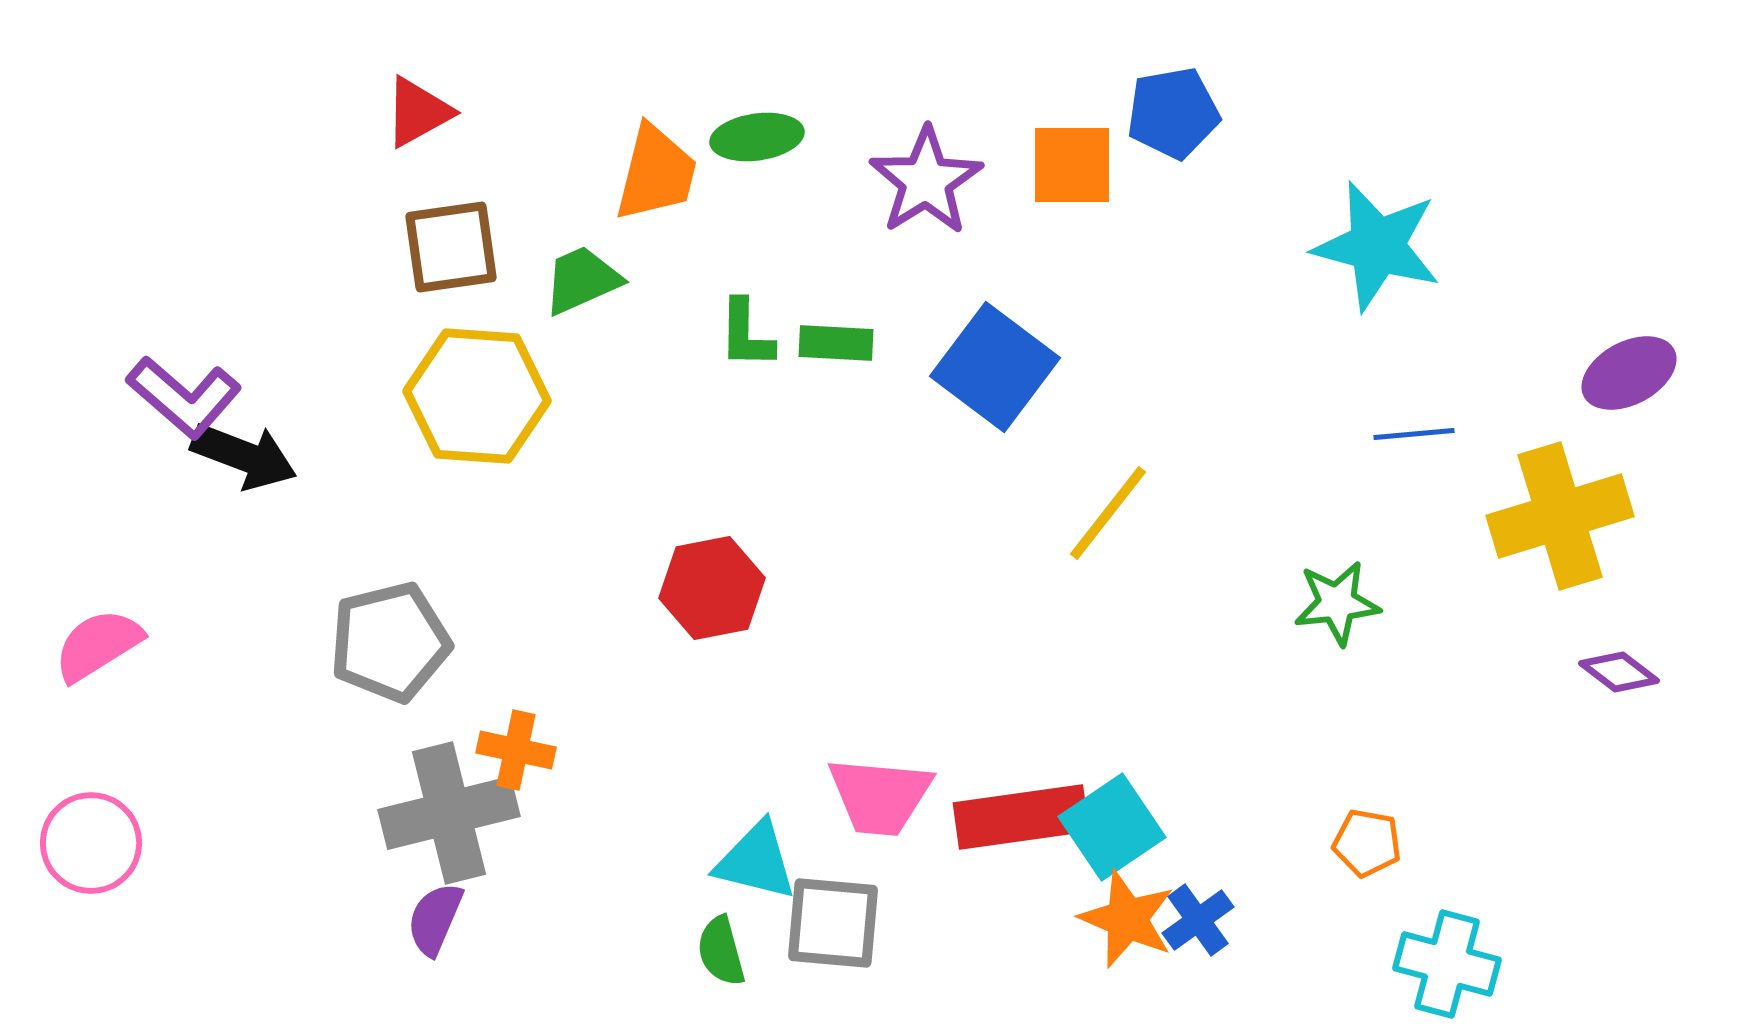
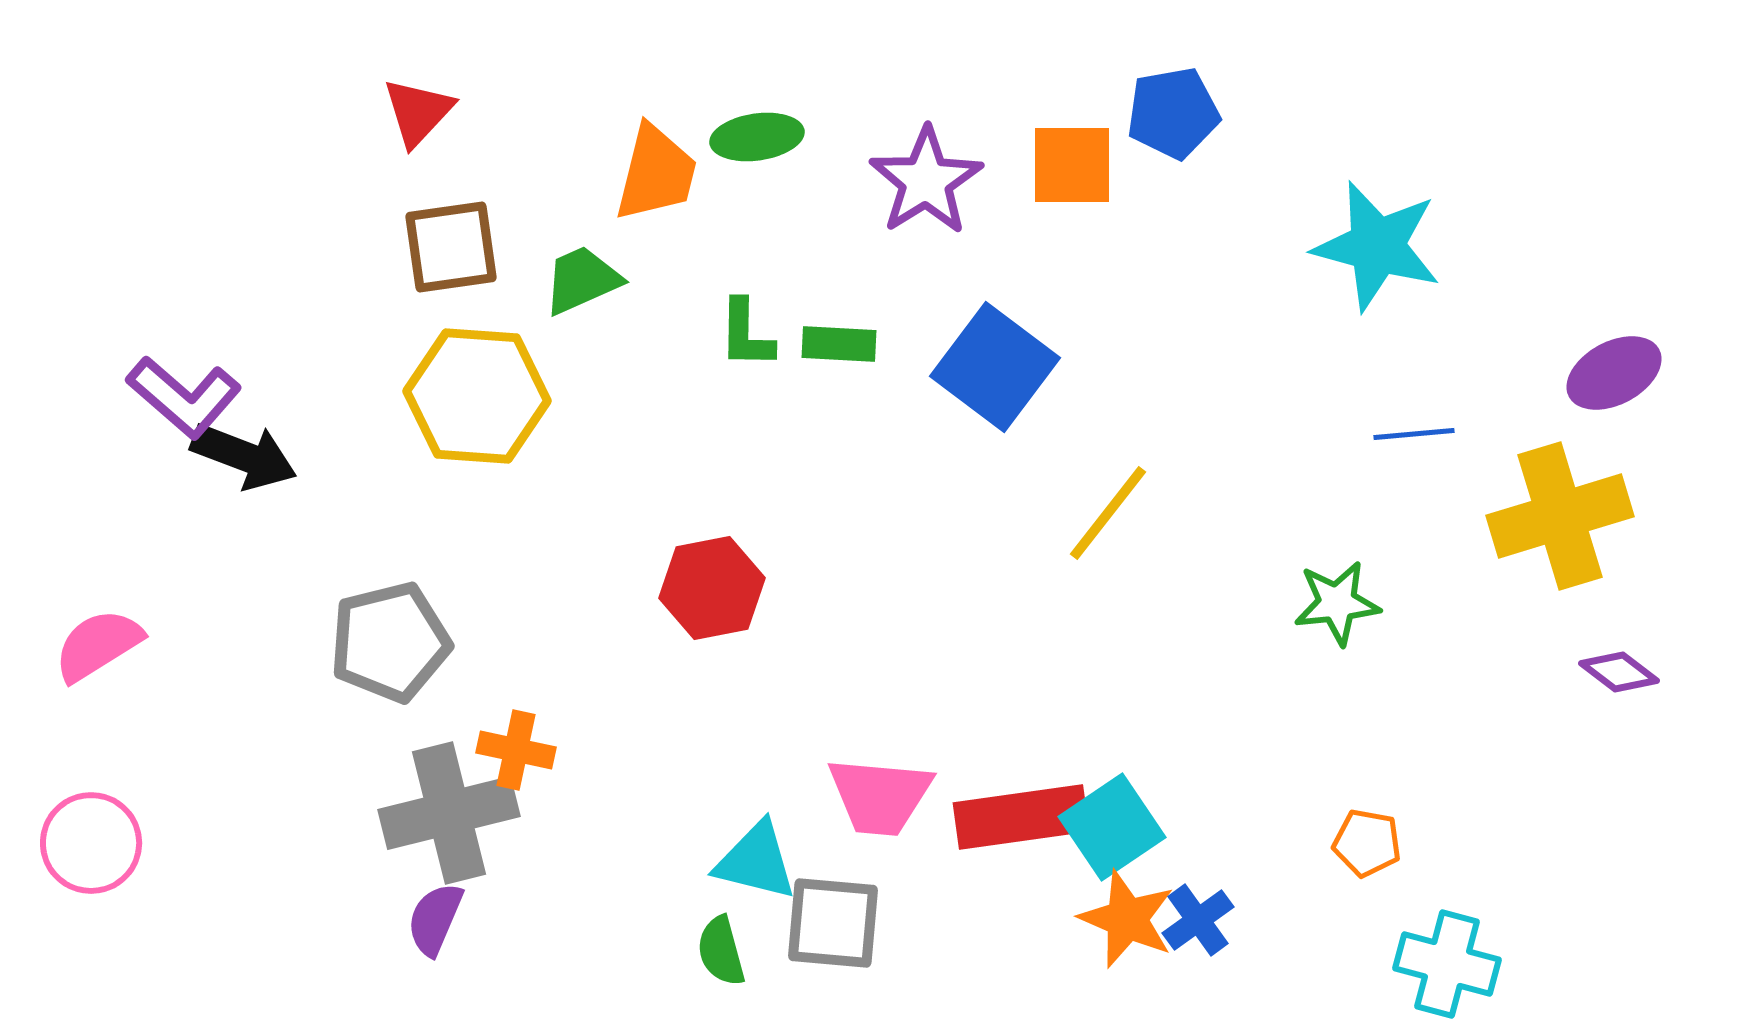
red triangle: rotated 18 degrees counterclockwise
green rectangle: moved 3 px right, 1 px down
purple ellipse: moved 15 px left
